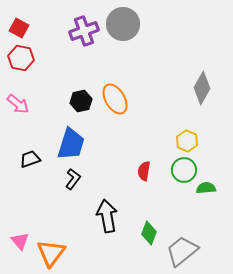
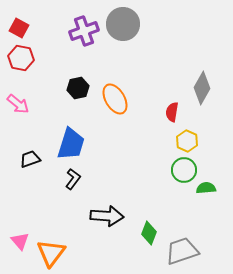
black hexagon: moved 3 px left, 13 px up
red semicircle: moved 28 px right, 59 px up
black arrow: rotated 104 degrees clockwise
gray trapezoid: rotated 20 degrees clockwise
